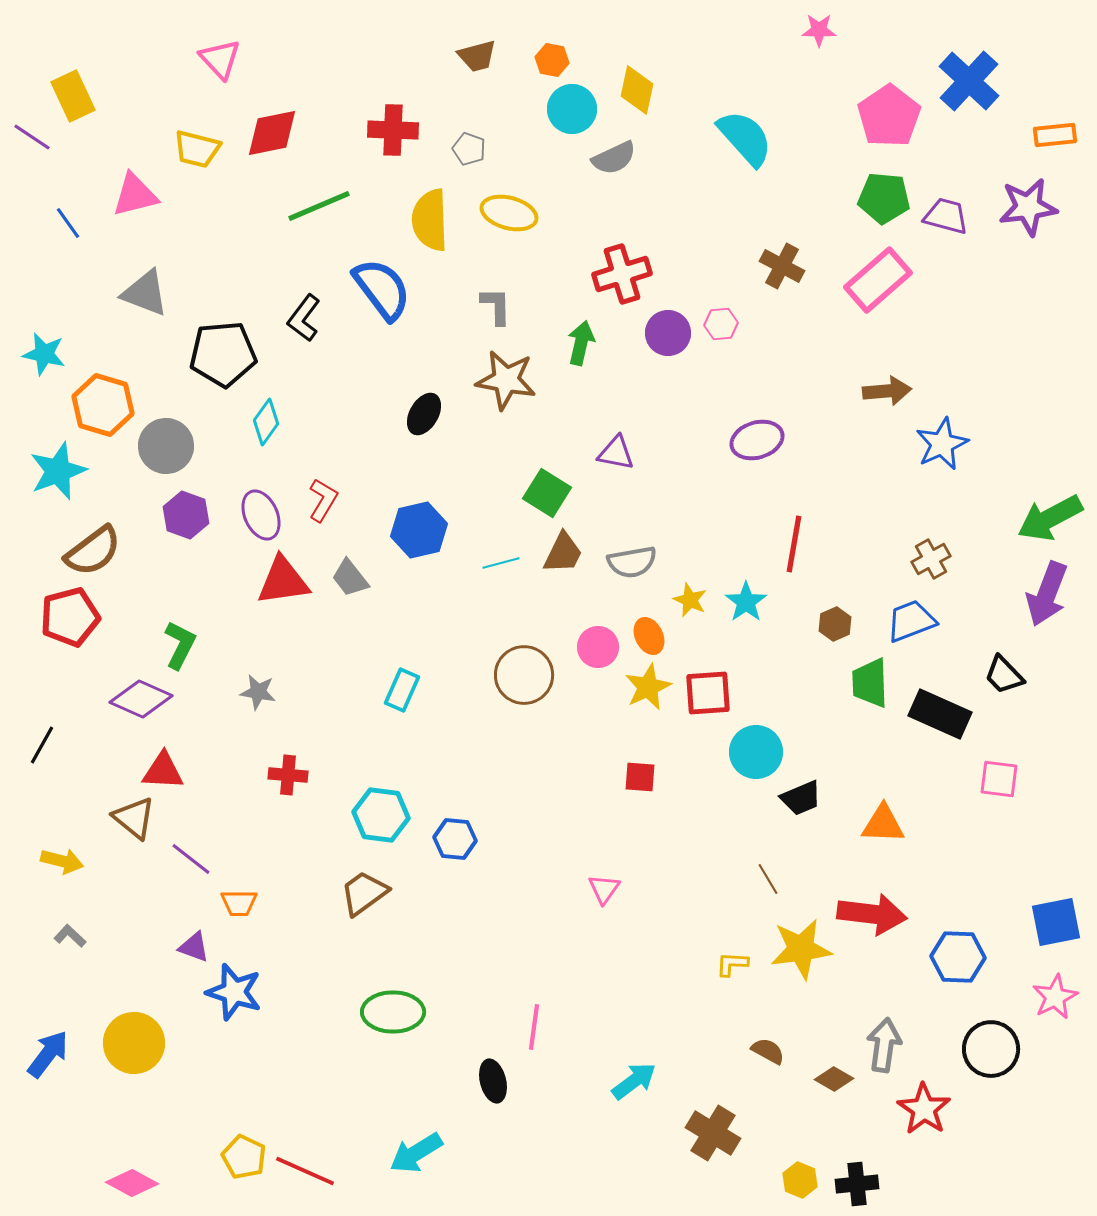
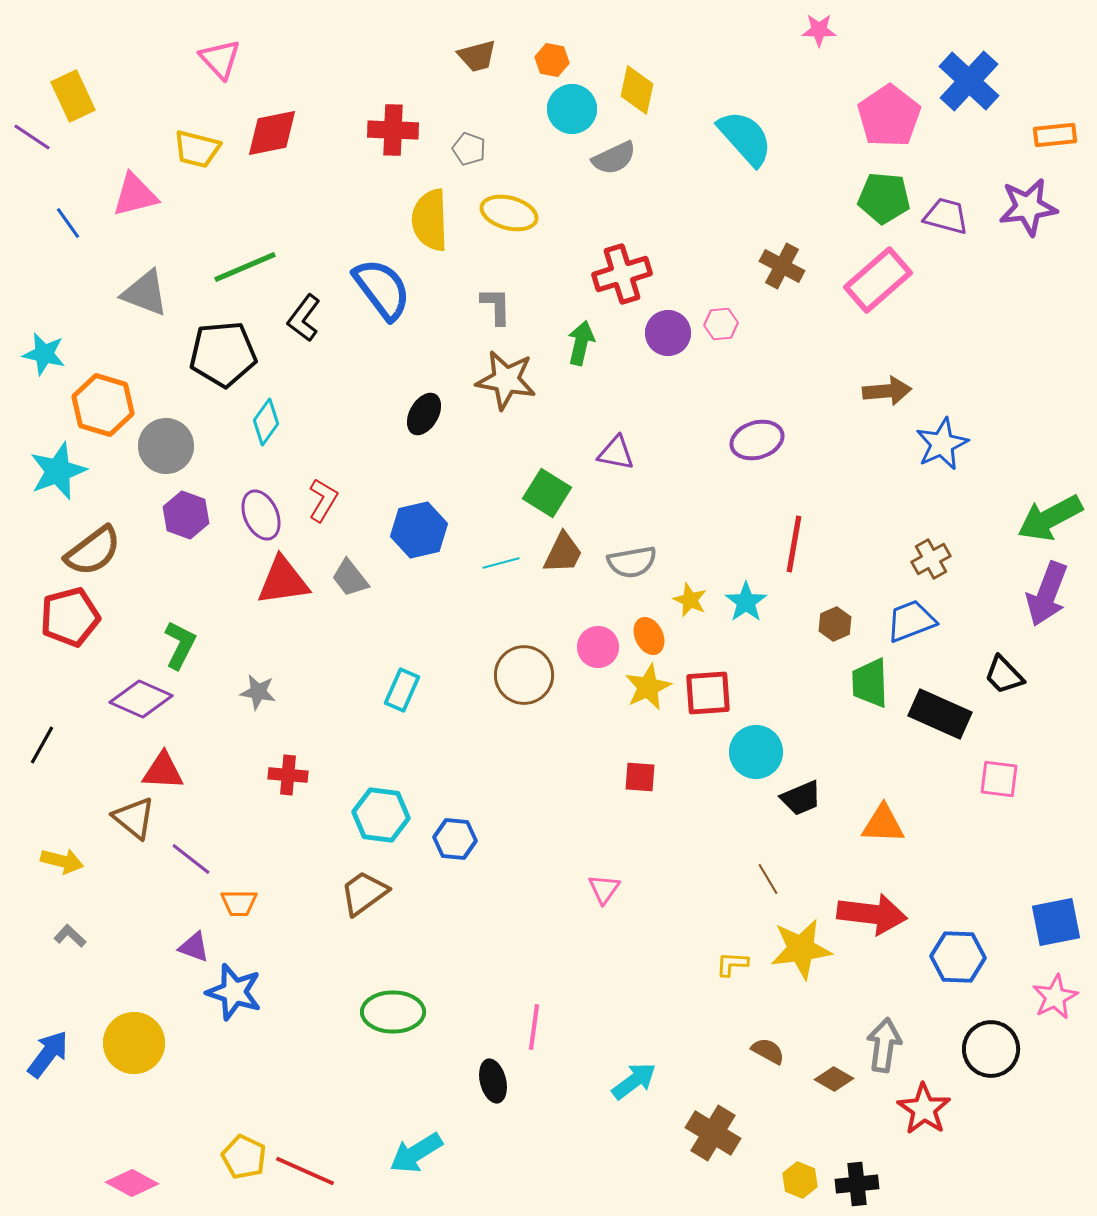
green line at (319, 206): moved 74 px left, 61 px down
